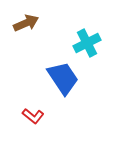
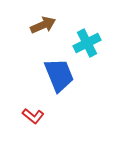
brown arrow: moved 17 px right, 2 px down
blue trapezoid: moved 4 px left, 3 px up; rotated 12 degrees clockwise
